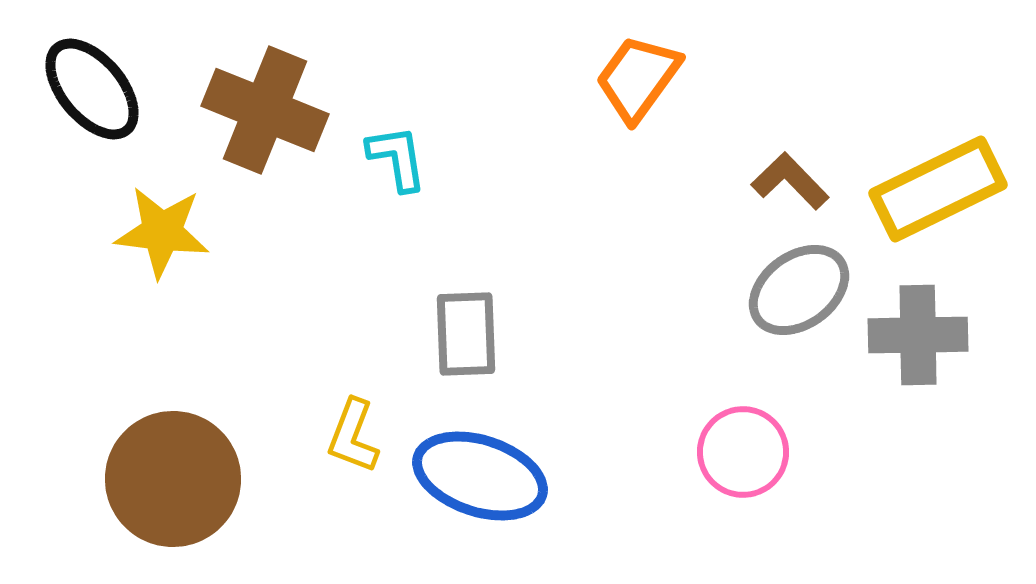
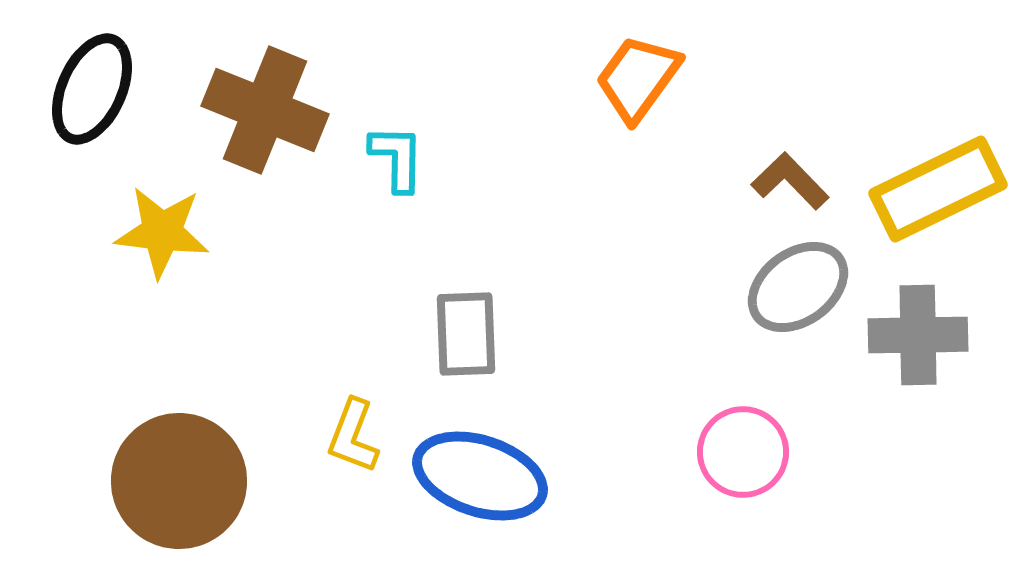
black ellipse: rotated 64 degrees clockwise
cyan L-shape: rotated 10 degrees clockwise
gray ellipse: moved 1 px left, 3 px up
brown circle: moved 6 px right, 2 px down
